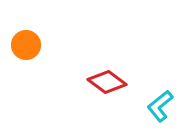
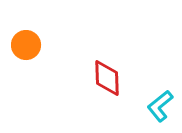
red diamond: moved 4 px up; rotated 51 degrees clockwise
